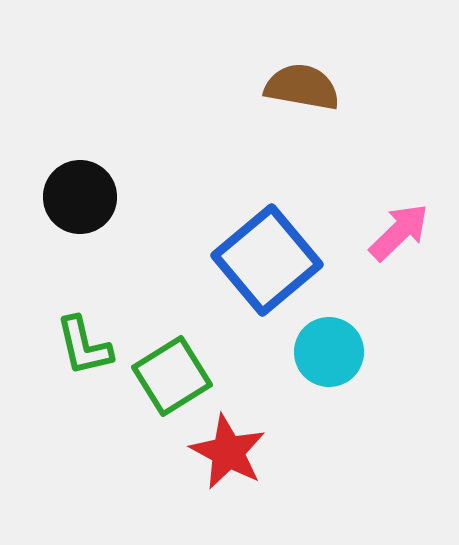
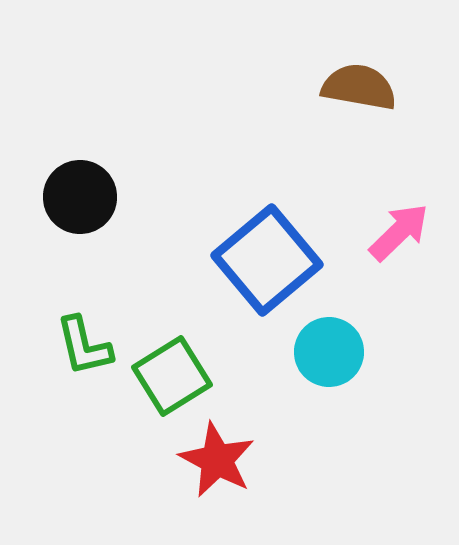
brown semicircle: moved 57 px right
red star: moved 11 px left, 8 px down
